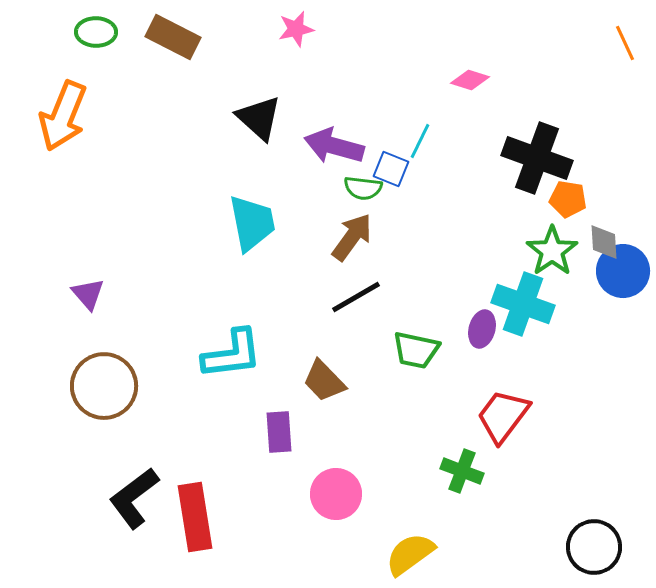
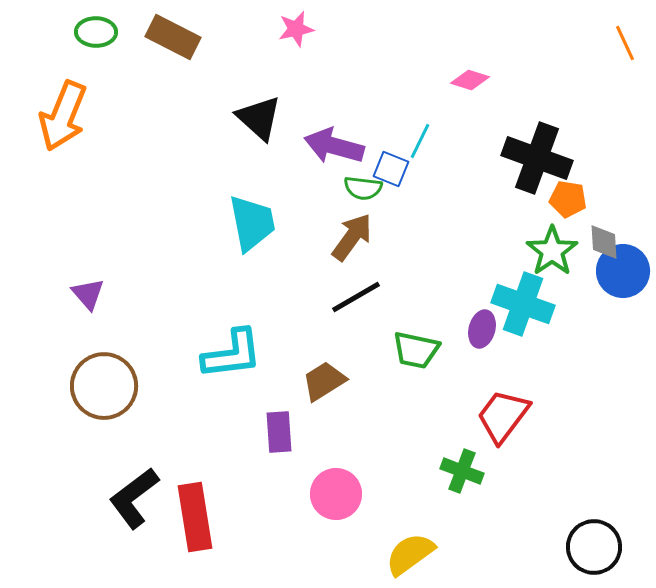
brown trapezoid: rotated 102 degrees clockwise
